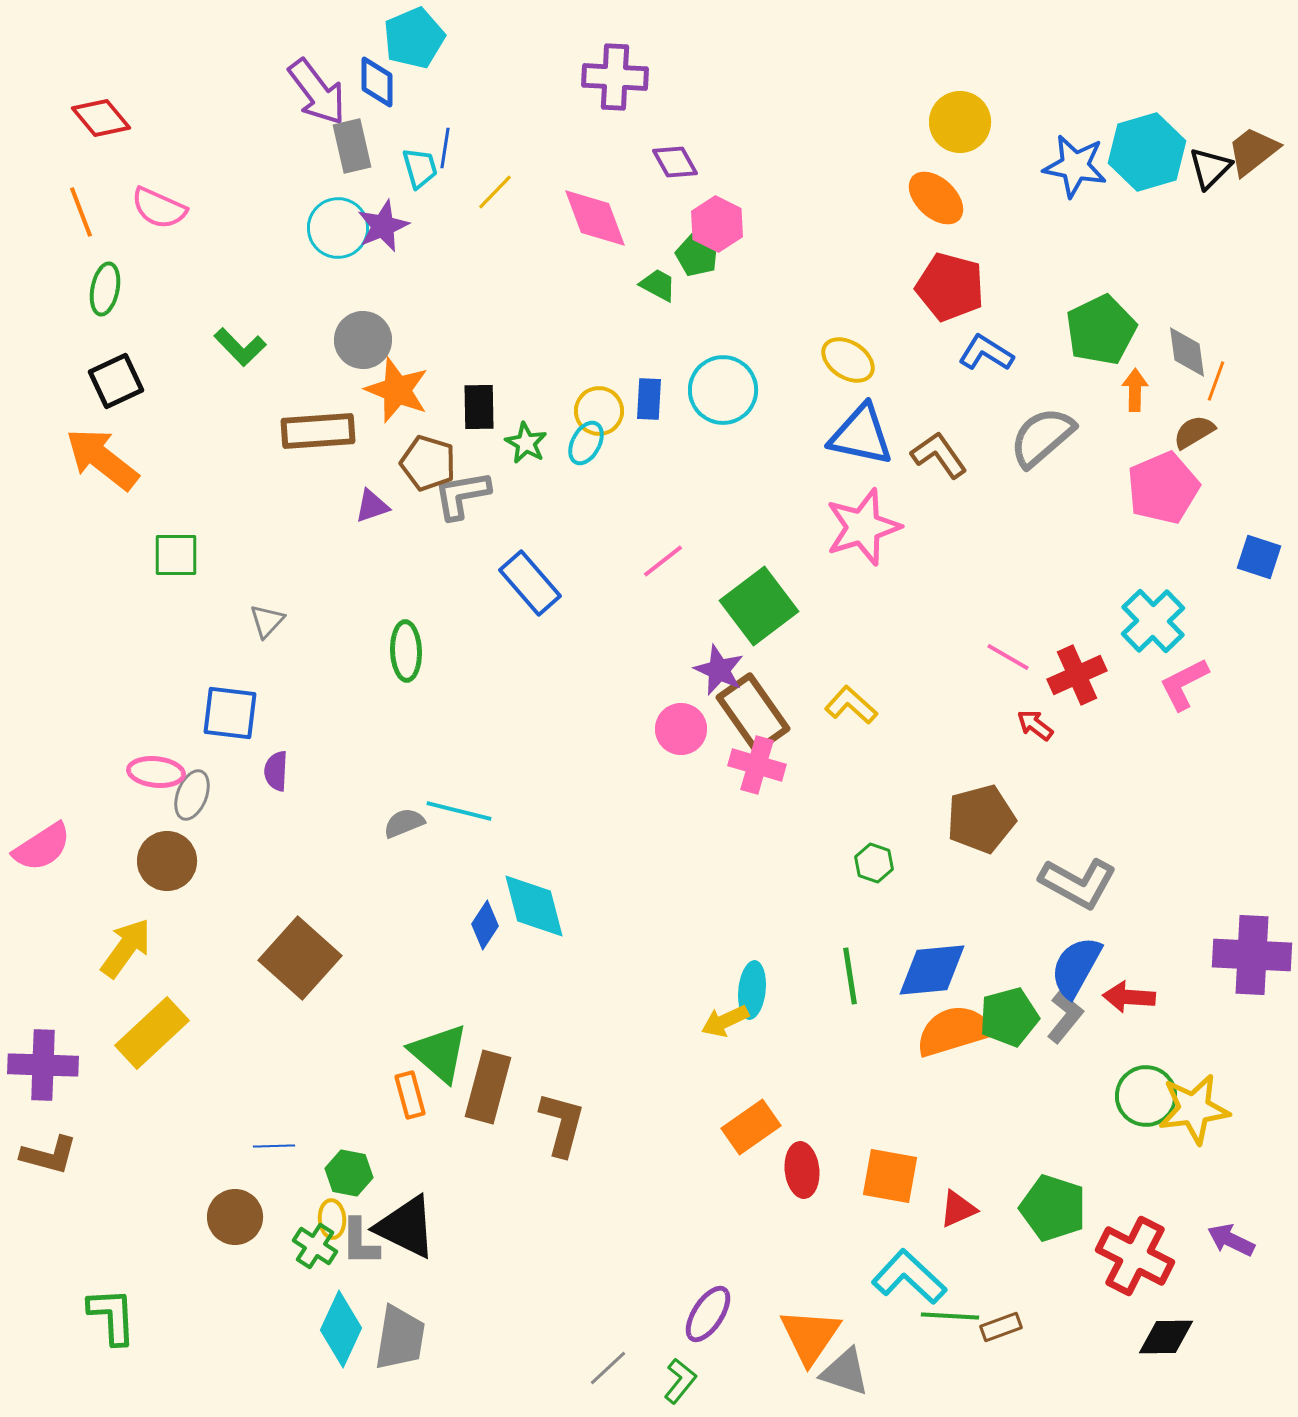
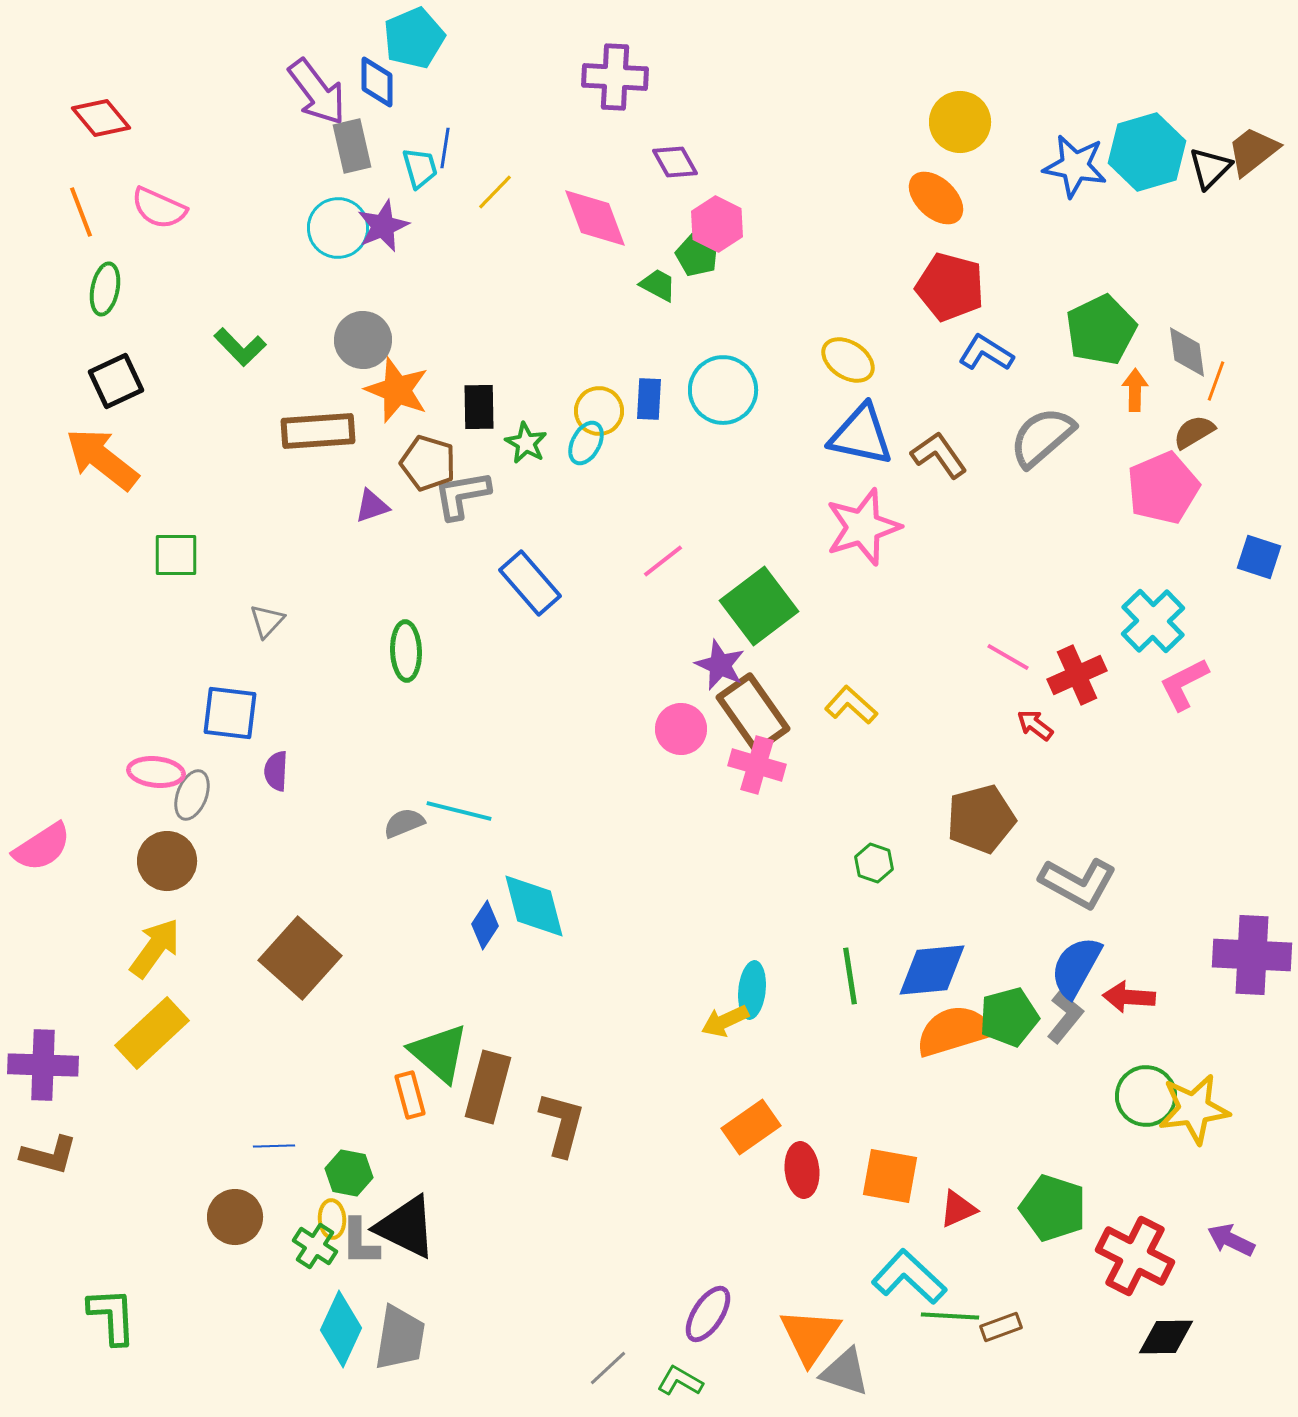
purple star at (719, 670): moved 1 px right, 5 px up
yellow arrow at (126, 948): moved 29 px right
green L-shape at (680, 1381): rotated 99 degrees counterclockwise
